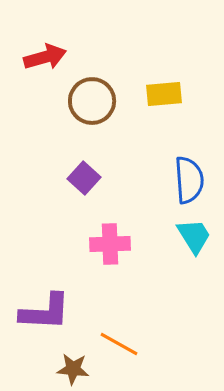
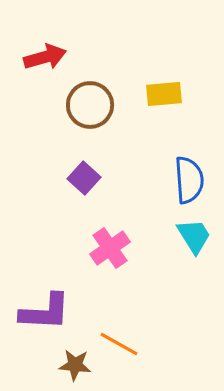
brown circle: moved 2 px left, 4 px down
pink cross: moved 4 px down; rotated 33 degrees counterclockwise
brown star: moved 2 px right, 4 px up
